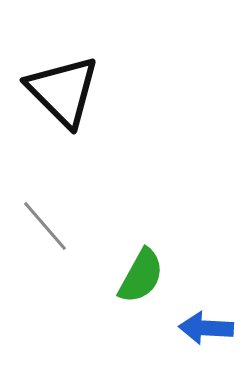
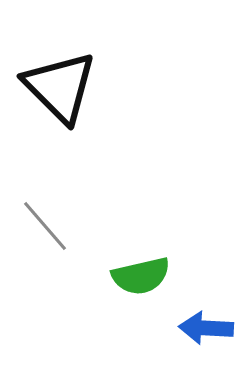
black triangle: moved 3 px left, 4 px up
green semicircle: rotated 48 degrees clockwise
